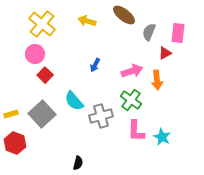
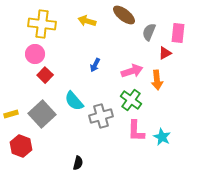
yellow cross: rotated 32 degrees counterclockwise
red hexagon: moved 6 px right, 3 px down
